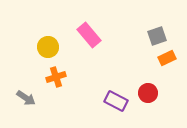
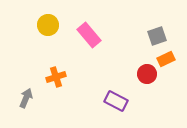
yellow circle: moved 22 px up
orange rectangle: moved 1 px left, 1 px down
red circle: moved 1 px left, 19 px up
gray arrow: rotated 102 degrees counterclockwise
